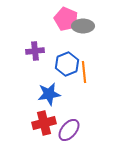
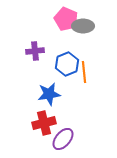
purple ellipse: moved 6 px left, 9 px down
